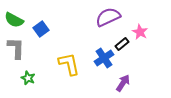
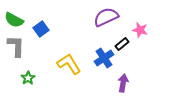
purple semicircle: moved 2 px left
pink star: moved 2 px up; rotated 14 degrees counterclockwise
gray L-shape: moved 2 px up
yellow L-shape: rotated 20 degrees counterclockwise
green star: rotated 16 degrees clockwise
purple arrow: rotated 24 degrees counterclockwise
